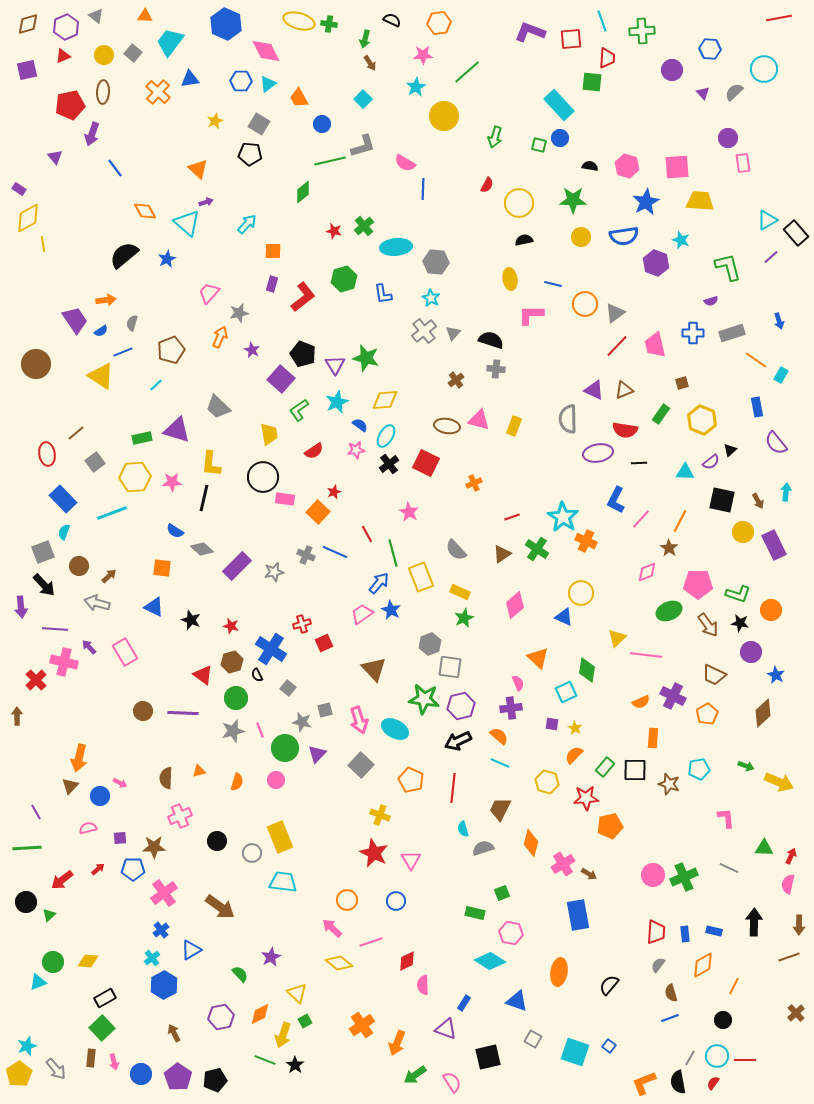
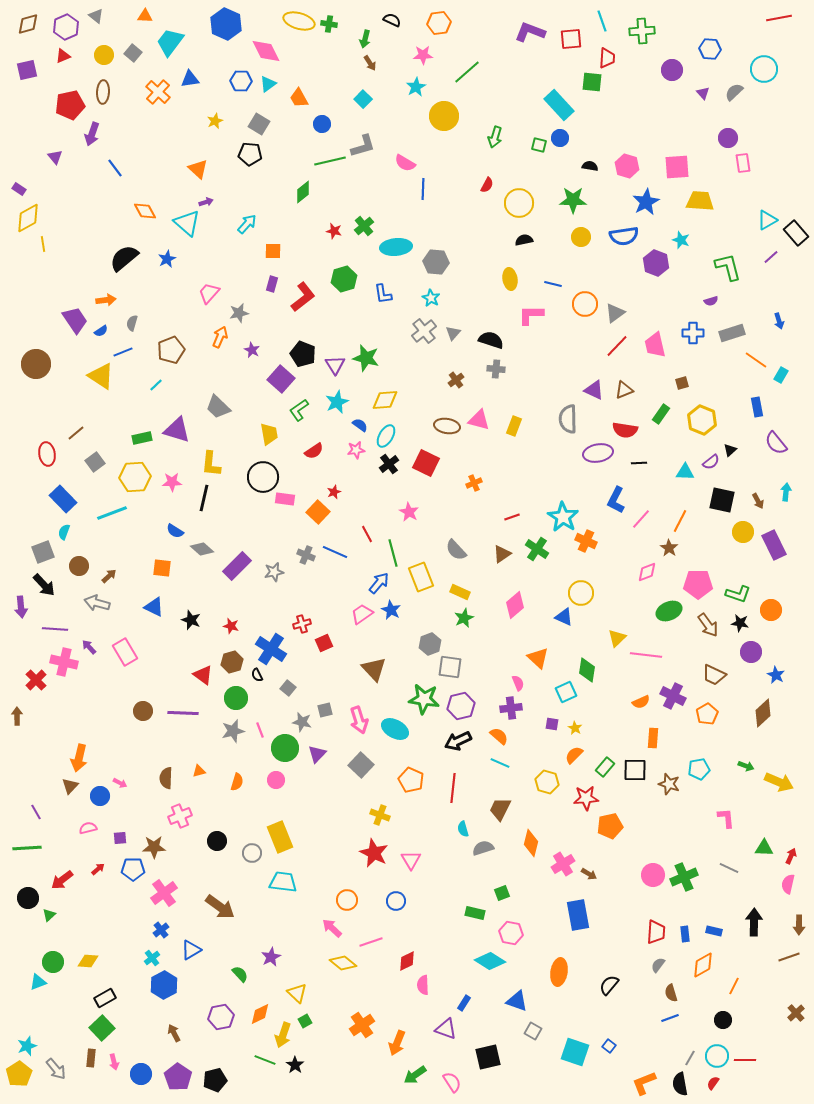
black semicircle at (124, 255): moved 3 px down
black circle at (26, 902): moved 2 px right, 4 px up
yellow diamond at (339, 963): moved 4 px right
gray square at (533, 1039): moved 8 px up
black semicircle at (678, 1082): moved 2 px right, 2 px down
